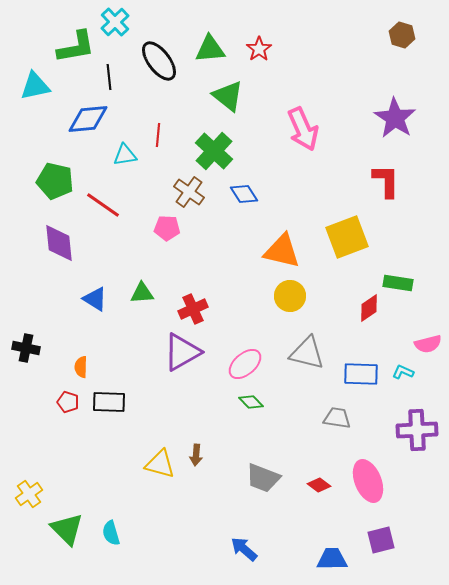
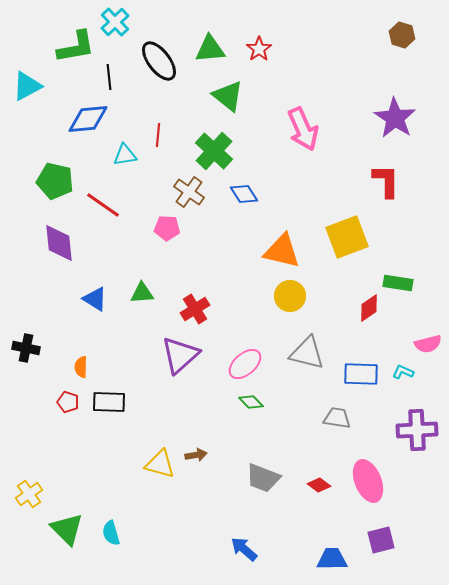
cyan triangle at (35, 86): moved 8 px left; rotated 16 degrees counterclockwise
red cross at (193, 309): moved 2 px right; rotated 8 degrees counterclockwise
purple triangle at (182, 352): moved 2 px left, 3 px down; rotated 12 degrees counterclockwise
brown arrow at (196, 455): rotated 105 degrees counterclockwise
